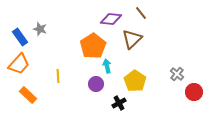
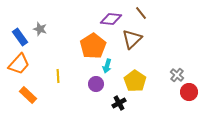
cyan arrow: rotated 152 degrees counterclockwise
gray cross: moved 1 px down
red circle: moved 5 px left
